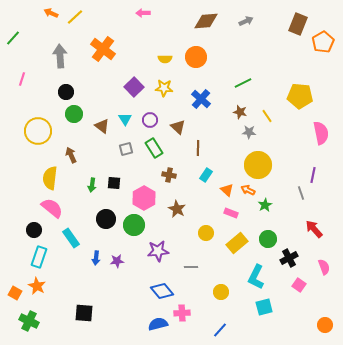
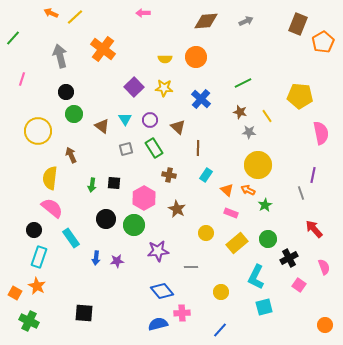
gray arrow at (60, 56): rotated 10 degrees counterclockwise
